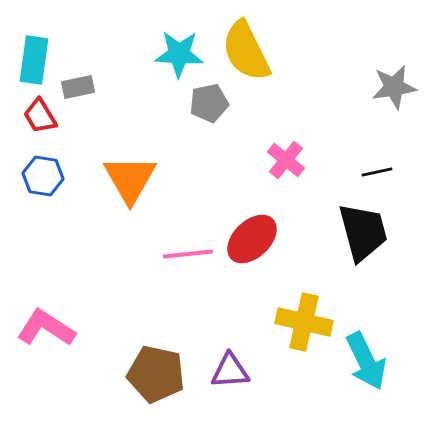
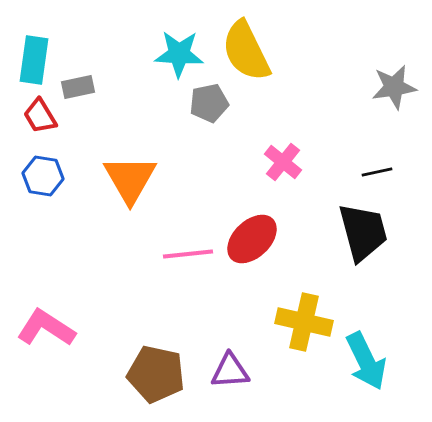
pink cross: moved 3 px left, 2 px down
